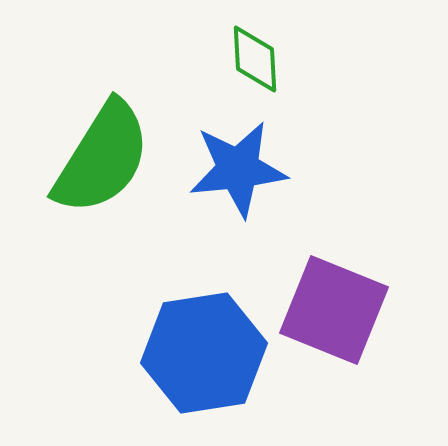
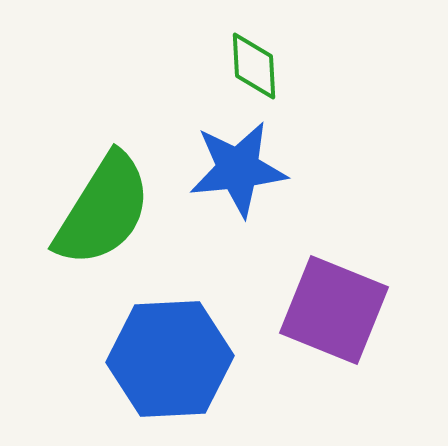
green diamond: moved 1 px left, 7 px down
green semicircle: moved 1 px right, 52 px down
blue hexagon: moved 34 px left, 6 px down; rotated 6 degrees clockwise
